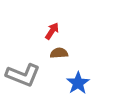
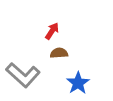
gray L-shape: rotated 20 degrees clockwise
